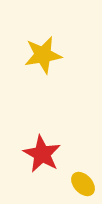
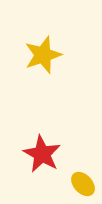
yellow star: rotated 9 degrees counterclockwise
